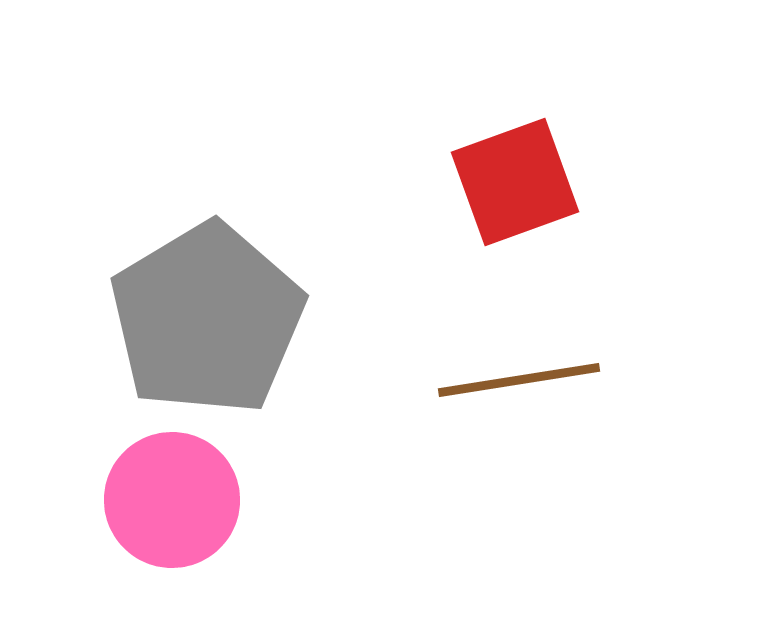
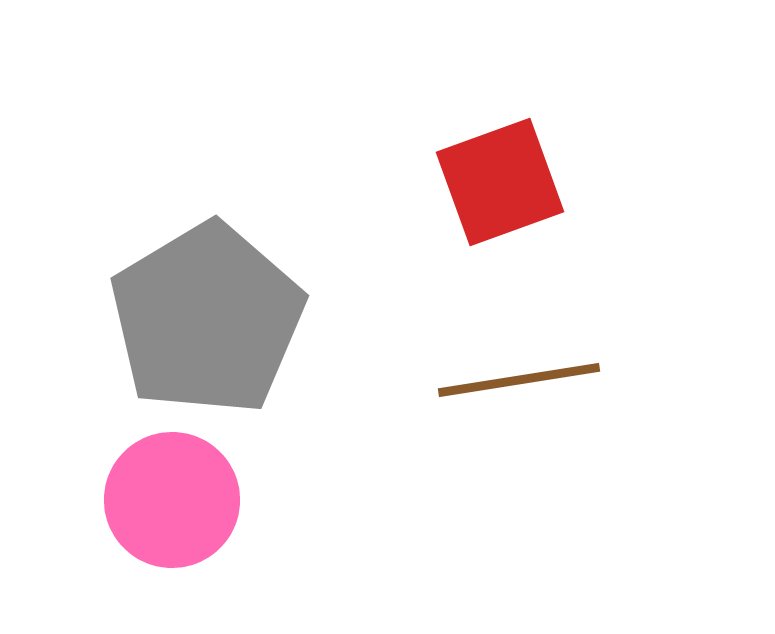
red square: moved 15 px left
